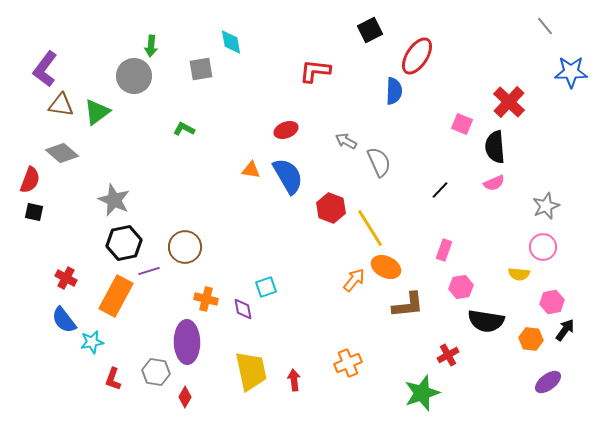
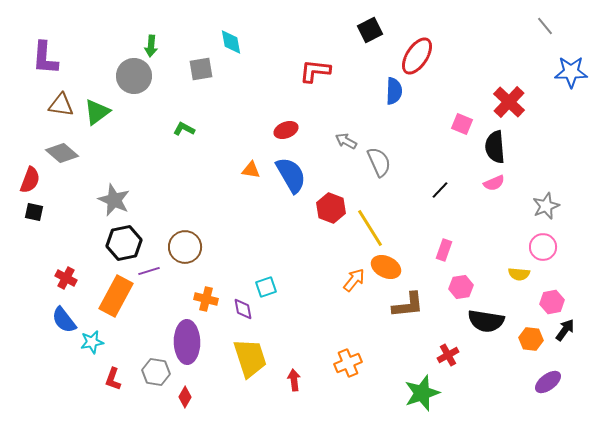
purple L-shape at (45, 69): moved 11 px up; rotated 33 degrees counterclockwise
blue semicircle at (288, 176): moved 3 px right, 1 px up
yellow trapezoid at (251, 371): moved 1 px left, 13 px up; rotated 6 degrees counterclockwise
